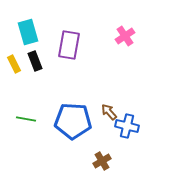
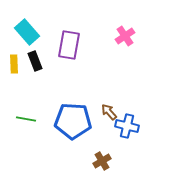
cyan rectangle: moved 1 px left; rotated 25 degrees counterclockwise
yellow rectangle: rotated 24 degrees clockwise
